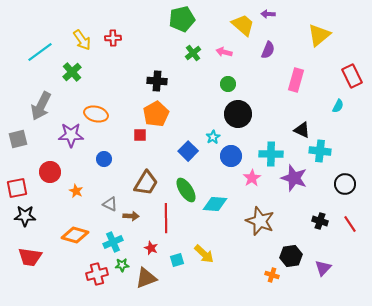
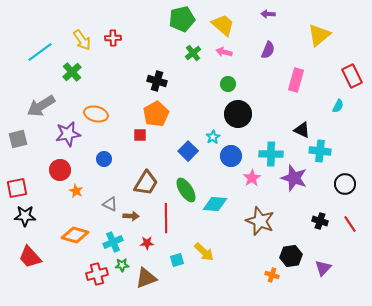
yellow trapezoid at (243, 25): moved 20 px left
black cross at (157, 81): rotated 12 degrees clockwise
gray arrow at (41, 106): rotated 32 degrees clockwise
purple star at (71, 135): moved 3 px left, 1 px up; rotated 10 degrees counterclockwise
red circle at (50, 172): moved 10 px right, 2 px up
red star at (151, 248): moved 4 px left, 5 px up; rotated 24 degrees counterclockwise
yellow arrow at (204, 254): moved 2 px up
red trapezoid at (30, 257): rotated 40 degrees clockwise
